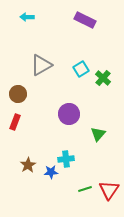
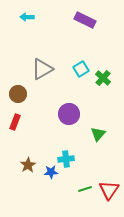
gray triangle: moved 1 px right, 4 px down
